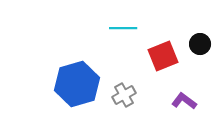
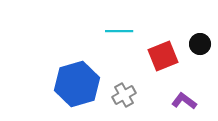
cyan line: moved 4 px left, 3 px down
